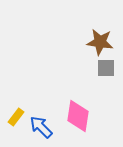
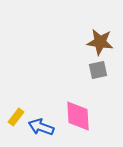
gray square: moved 8 px left, 2 px down; rotated 12 degrees counterclockwise
pink diamond: rotated 12 degrees counterclockwise
blue arrow: rotated 25 degrees counterclockwise
